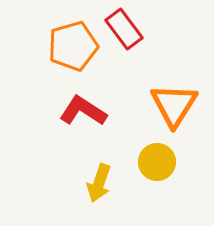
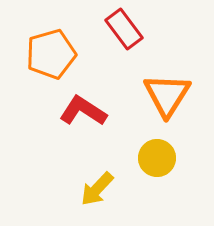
orange pentagon: moved 22 px left, 8 px down
orange triangle: moved 7 px left, 10 px up
yellow circle: moved 4 px up
yellow arrow: moved 2 px left, 6 px down; rotated 24 degrees clockwise
